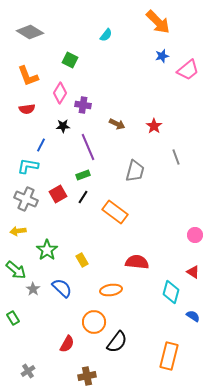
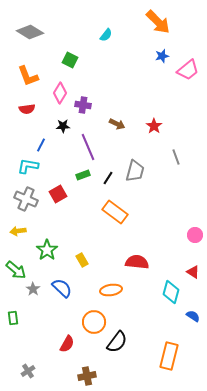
black line at (83, 197): moved 25 px right, 19 px up
green rectangle at (13, 318): rotated 24 degrees clockwise
